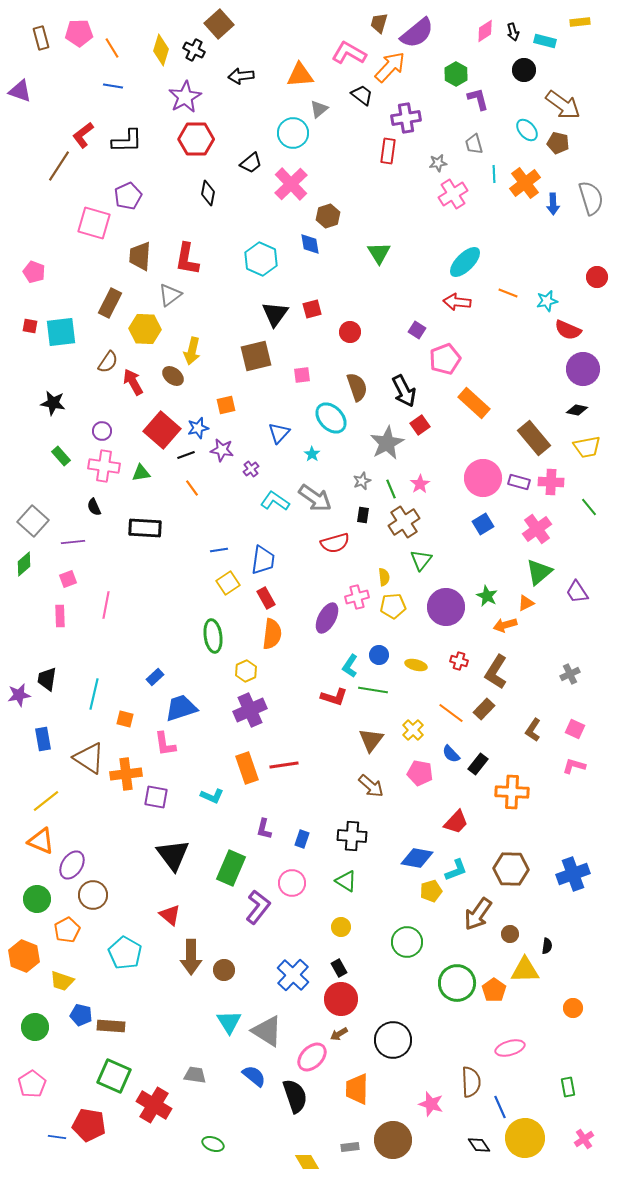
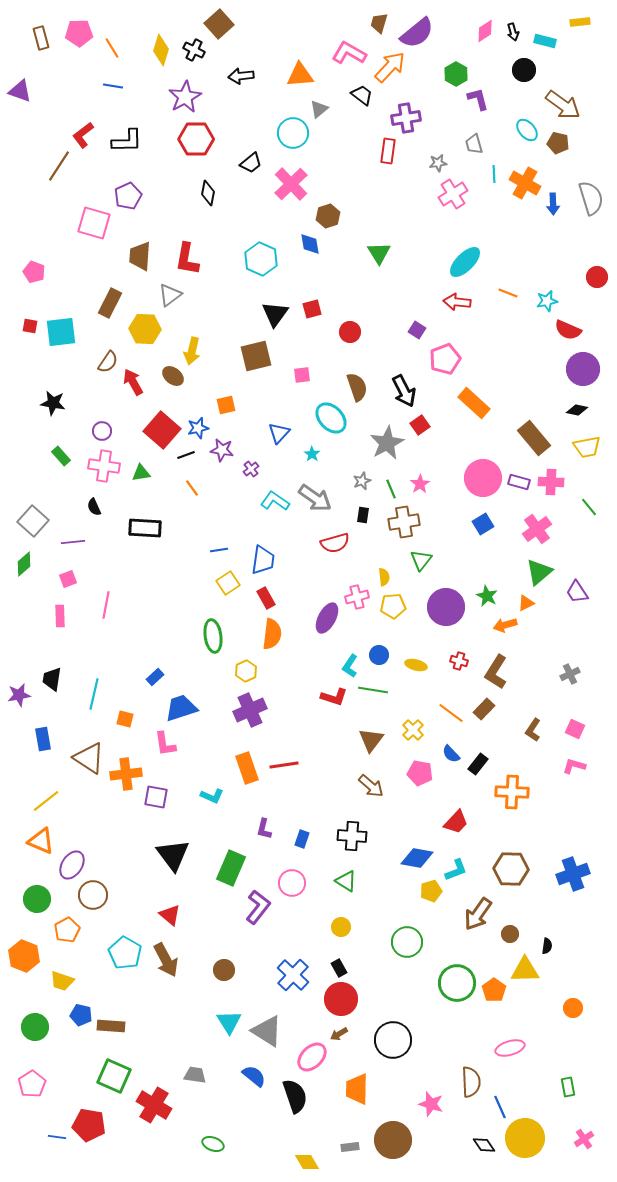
orange cross at (525, 183): rotated 24 degrees counterclockwise
brown cross at (404, 522): rotated 24 degrees clockwise
black trapezoid at (47, 679): moved 5 px right
brown arrow at (191, 957): moved 25 px left, 3 px down; rotated 28 degrees counterclockwise
black diamond at (479, 1145): moved 5 px right
